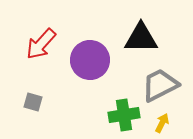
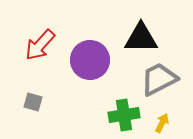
red arrow: moved 1 px left, 1 px down
gray trapezoid: moved 1 px left, 6 px up
